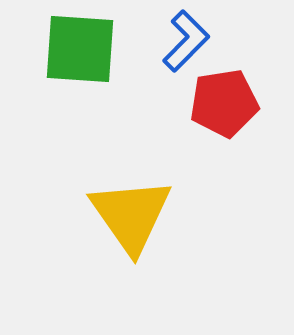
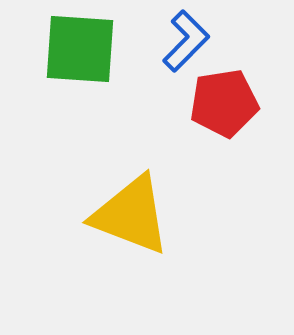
yellow triangle: rotated 34 degrees counterclockwise
